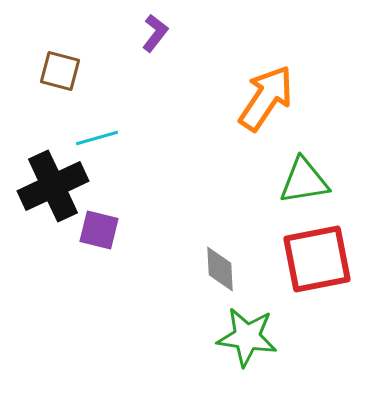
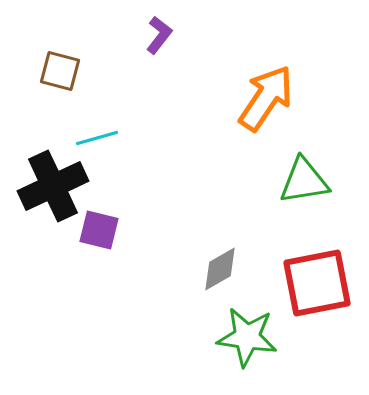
purple L-shape: moved 4 px right, 2 px down
red square: moved 24 px down
gray diamond: rotated 63 degrees clockwise
